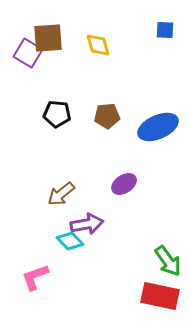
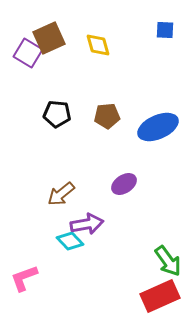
brown square: moved 1 px right; rotated 20 degrees counterclockwise
pink L-shape: moved 11 px left, 1 px down
red rectangle: rotated 36 degrees counterclockwise
